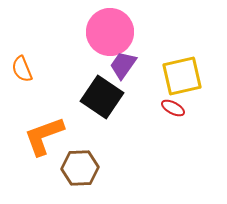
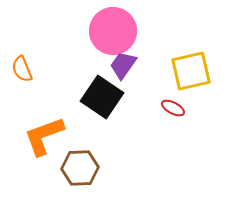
pink circle: moved 3 px right, 1 px up
yellow square: moved 9 px right, 5 px up
